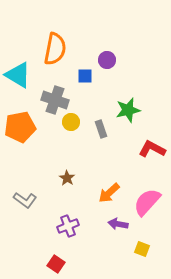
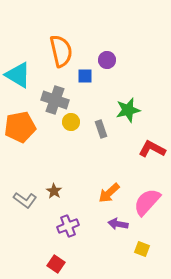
orange semicircle: moved 6 px right, 2 px down; rotated 24 degrees counterclockwise
brown star: moved 13 px left, 13 px down
